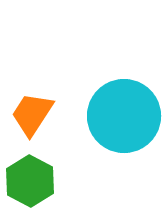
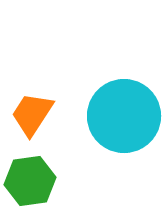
green hexagon: rotated 24 degrees clockwise
